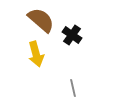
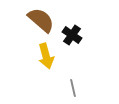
yellow arrow: moved 10 px right, 2 px down
